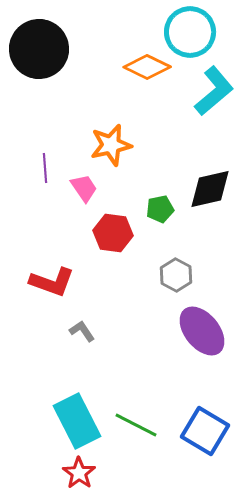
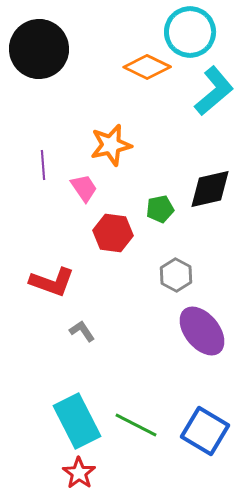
purple line: moved 2 px left, 3 px up
